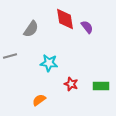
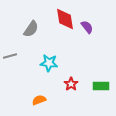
red star: rotated 16 degrees clockwise
orange semicircle: rotated 16 degrees clockwise
